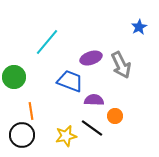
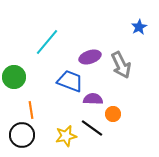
purple ellipse: moved 1 px left, 1 px up
purple semicircle: moved 1 px left, 1 px up
orange line: moved 1 px up
orange circle: moved 2 px left, 2 px up
